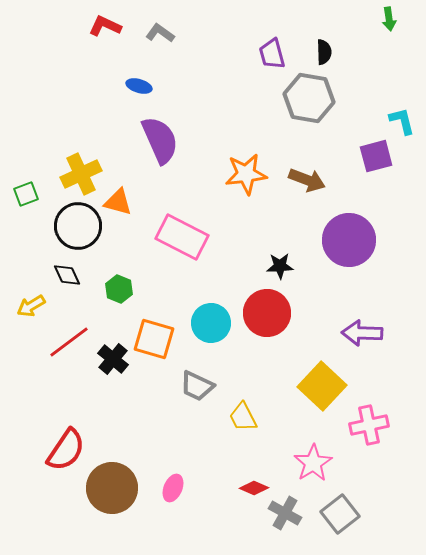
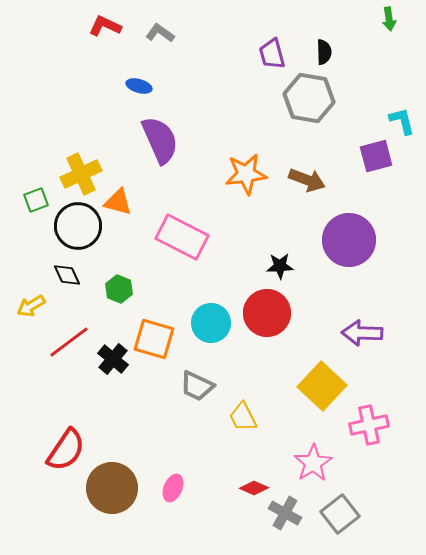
green square: moved 10 px right, 6 px down
